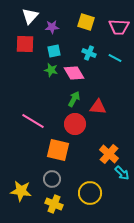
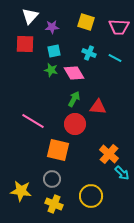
yellow circle: moved 1 px right, 3 px down
